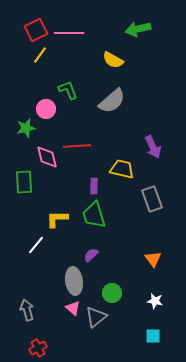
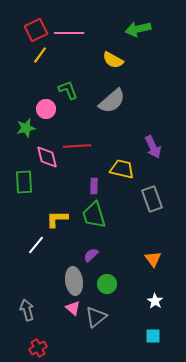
green circle: moved 5 px left, 9 px up
white star: rotated 21 degrees clockwise
